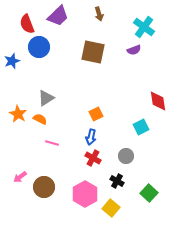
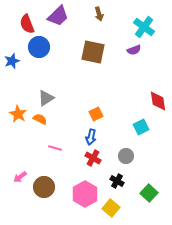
pink line: moved 3 px right, 5 px down
